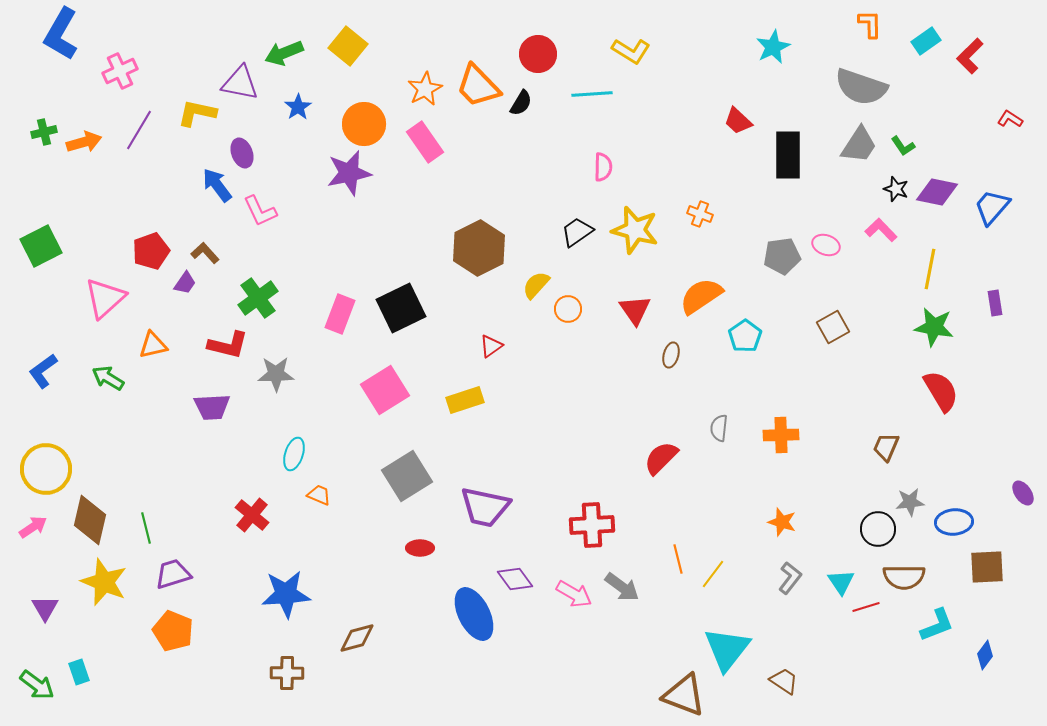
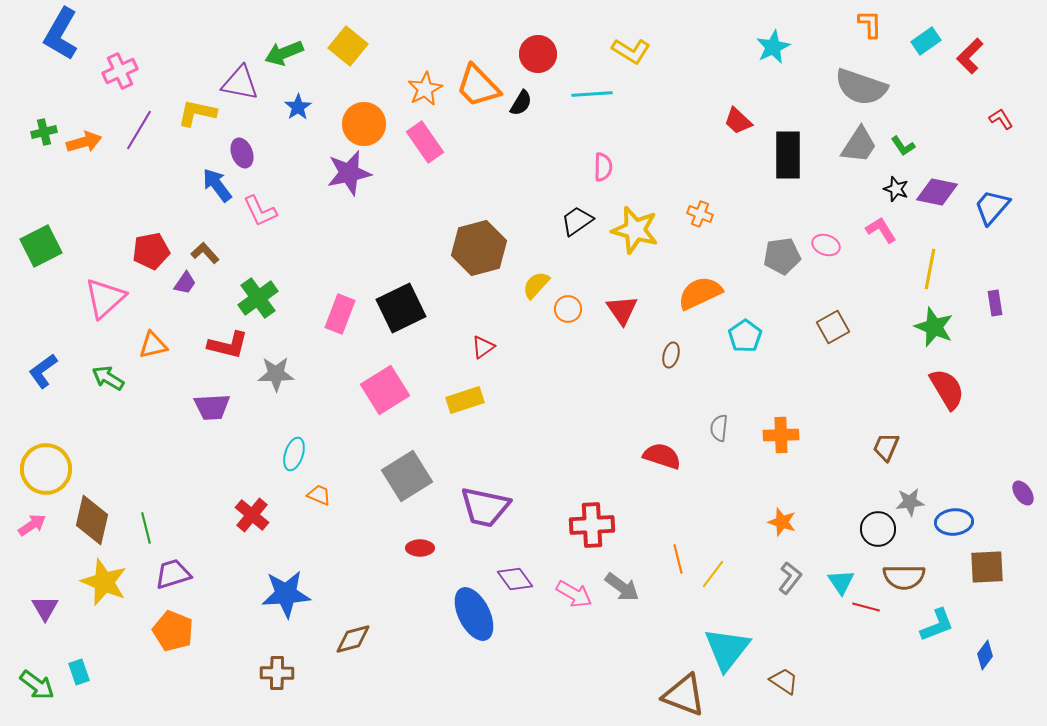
red L-shape at (1010, 119): moved 9 px left; rotated 25 degrees clockwise
pink L-shape at (881, 230): rotated 12 degrees clockwise
black trapezoid at (577, 232): moved 11 px up
brown hexagon at (479, 248): rotated 12 degrees clockwise
red pentagon at (151, 251): rotated 9 degrees clockwise
orange semicircle at (701, 296): moved 1 px left, 3 px up; rotated 9 degrees clockwise
red triangle at (635, 310): moved 13 px left
green star at (934, 327): rotated 12 degrees clockwise
red triangle at (491, 346): moved 8 px left, 1 px down
red semicircle at (941, 391): moved 6 px right, 2 px up
red semicircle at (661, 458): moved 1 px right, 2 px up; rotated 63 degrees clockwise
brown diamond at (90, 520): moved 2 px right
pink arrow at (33, 527): moved 1 px left, 2 px up
red line at (866, 607): rotated 32 degrees clockwise
brown diamond at (357, 638): moved 4 px left, 1 px down
brown cross at (287, 673): moved 10 px left
